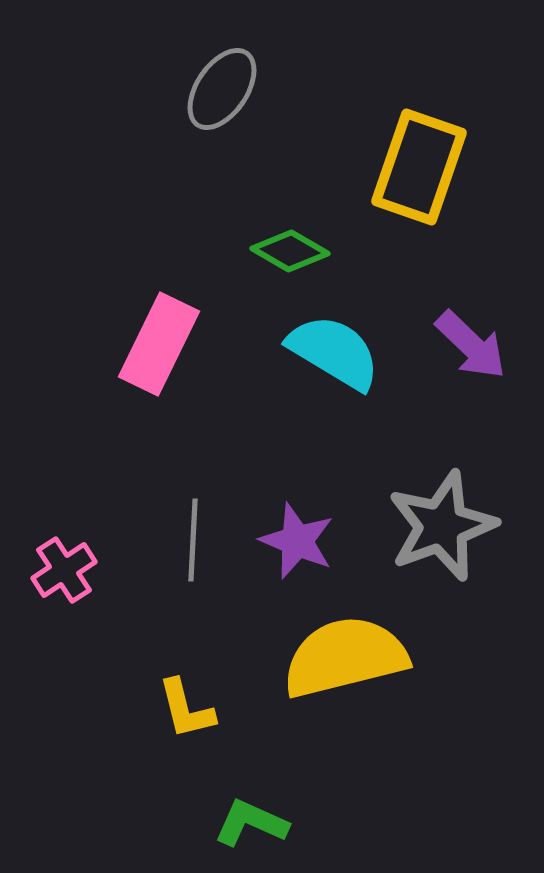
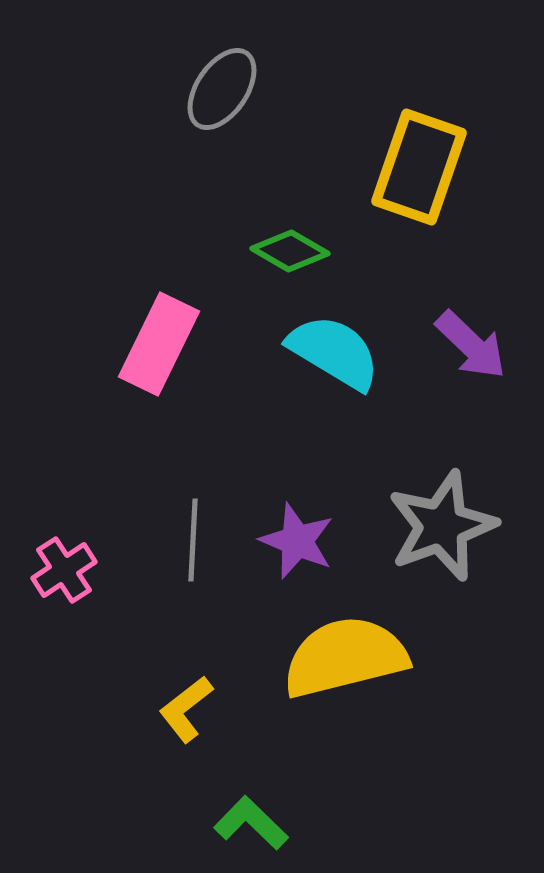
yellow L-shape: rotated 66 degrees clockwise
green L-shape: rotated 20 degrees clockwise
